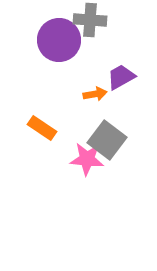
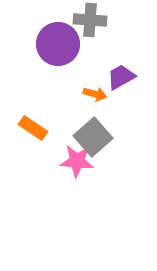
purple circle: moved 1 px left, 4 px down
orange arrow: rotated 25 degrees clockwise
orange rectangle: moved 9 px left
gray square: moved 14 px left, 3 px up; rotated 12 degrees clockwise
pink star: moved 10 px left, 2 px down
